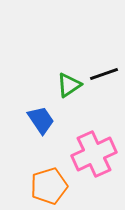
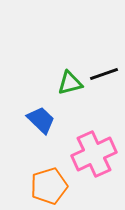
green triangle: moved 1 px right, 2 px up; rotated 20 degrees clockwise
blue trapezoid: rotated 12 degrees counterclockwise
